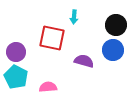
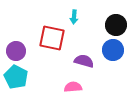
purple circle: moved 1 px up
pink semicircle: moved 25 px right
